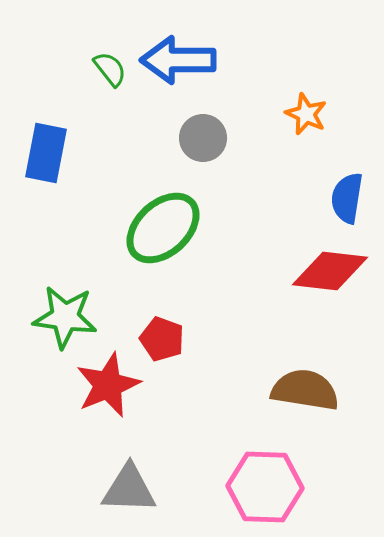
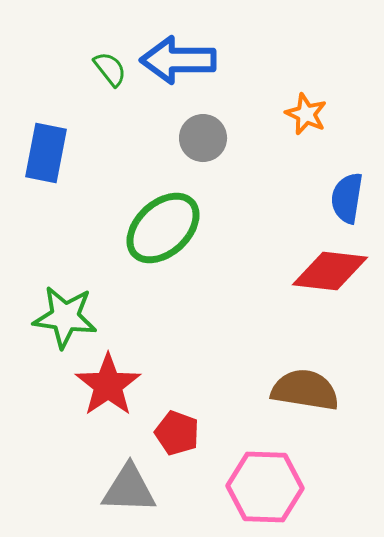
red pentagon: moved 15 px right, 94 px down
red star: rotated 12 degrees counterclockwise
